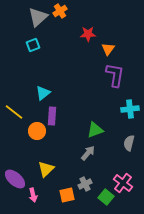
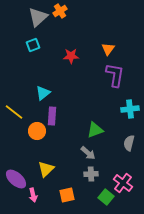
red star: moved 17 px left, 22 px down
gray arrow: rotated 91 degrees clockwise
purple ellipse: moved 1 px right
gray cross: moved 6 px right, 10 px up; rotated 24 degrees clockwise
